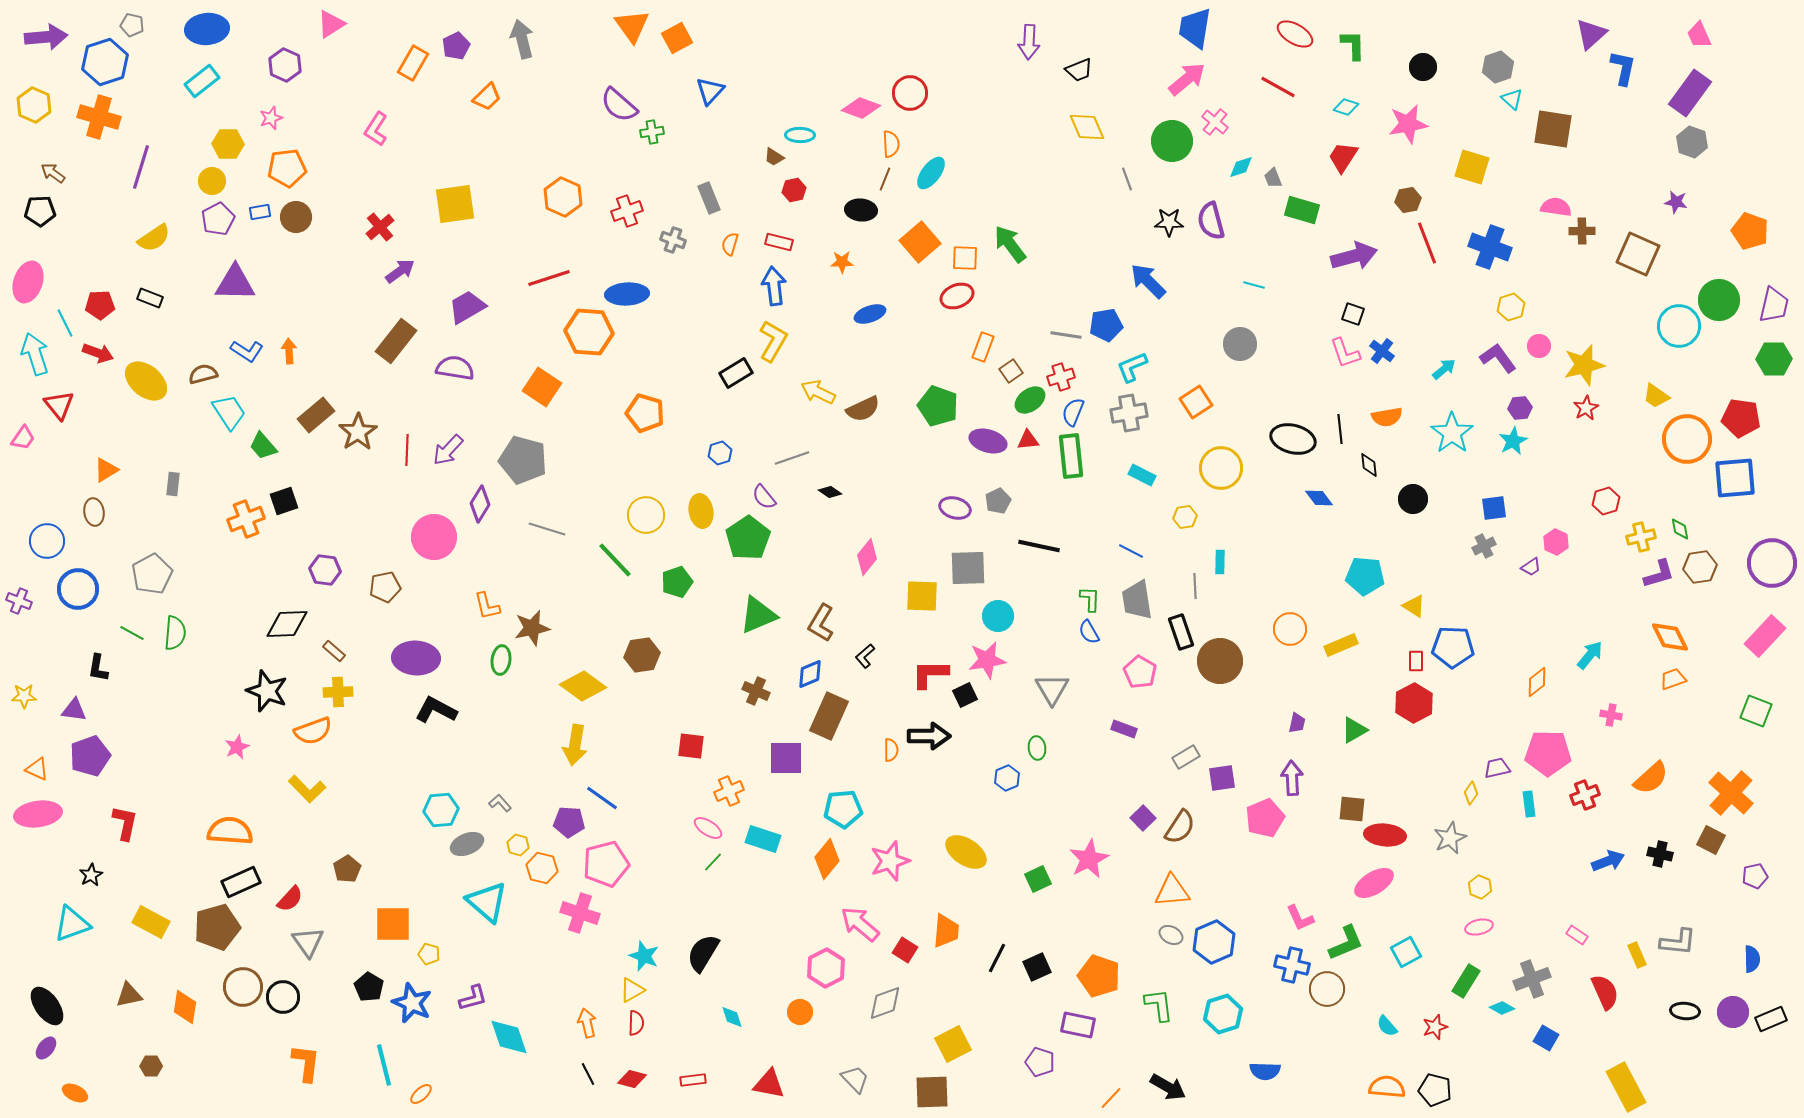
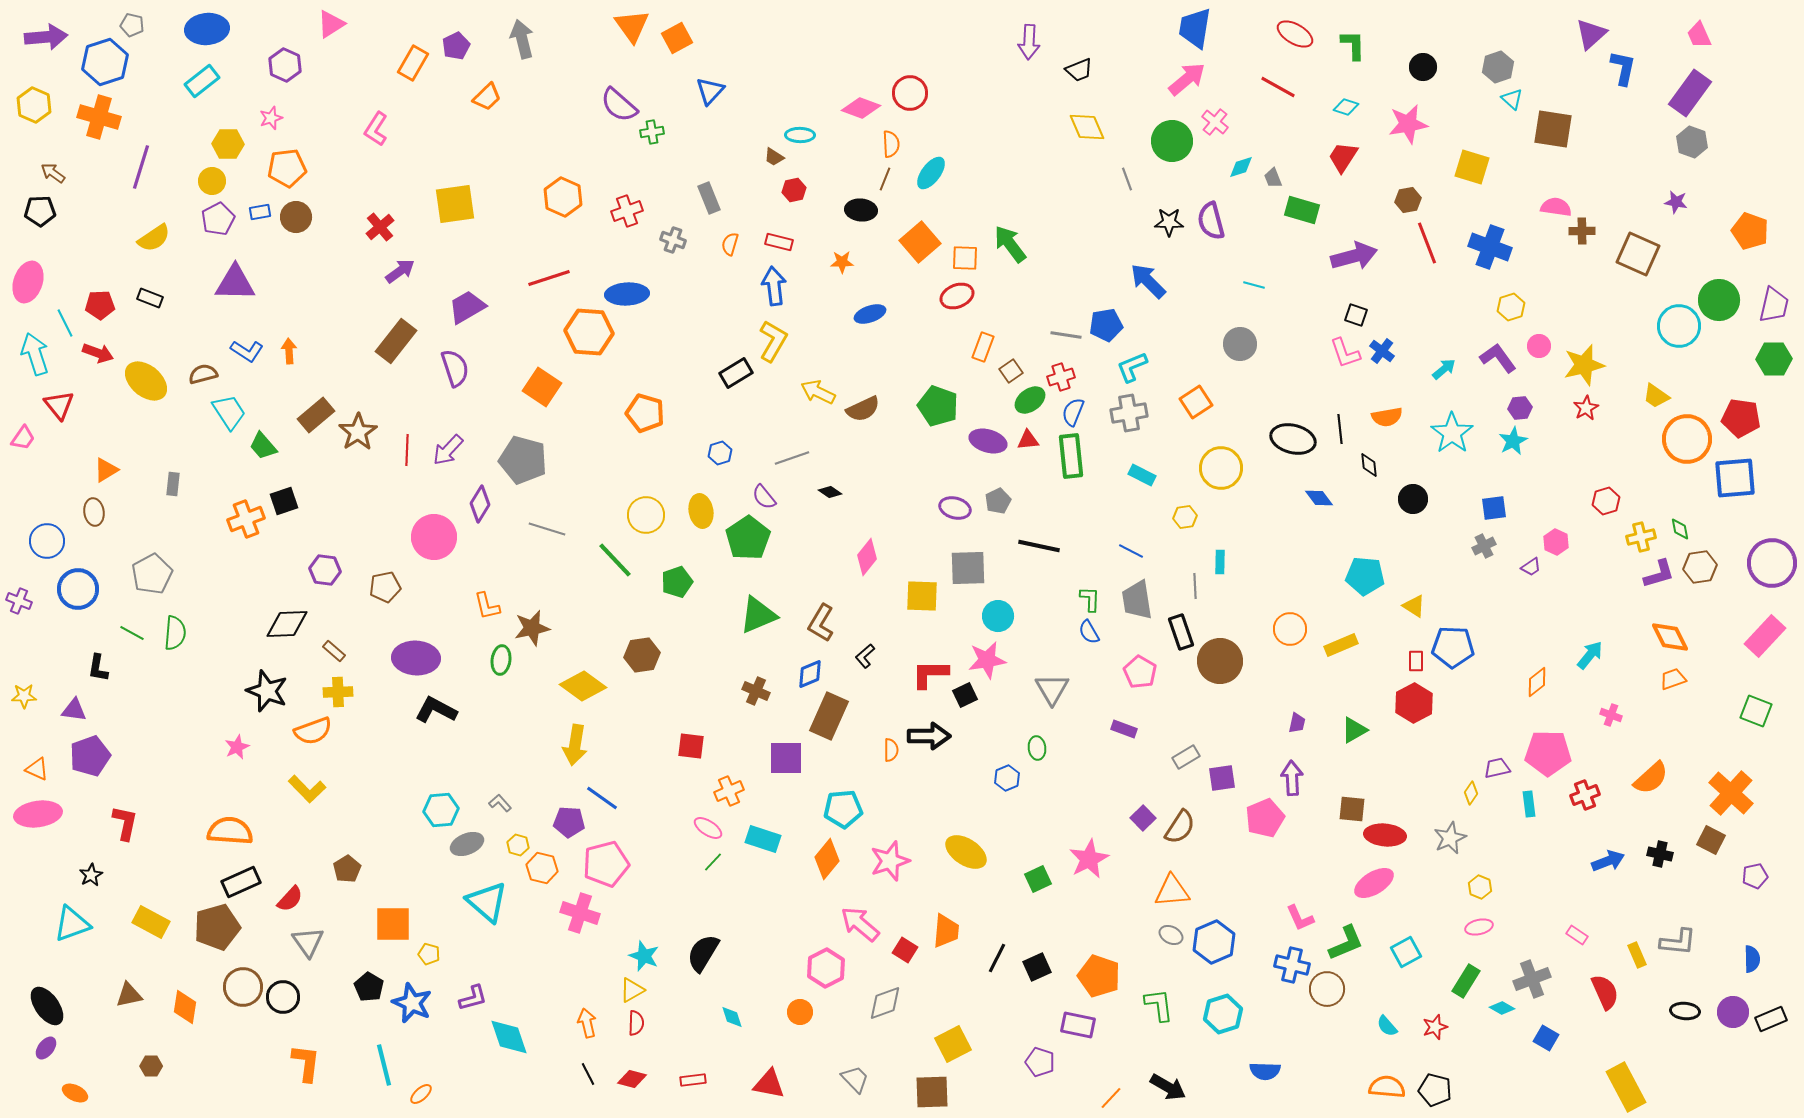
black square at (1353, 314): moved 3 px right, 1 px down
purple semicircle at (455, 368): rotated 63 degrees clockwise
pink cross at (1611, 715): rotated 10 degrees clockwise
